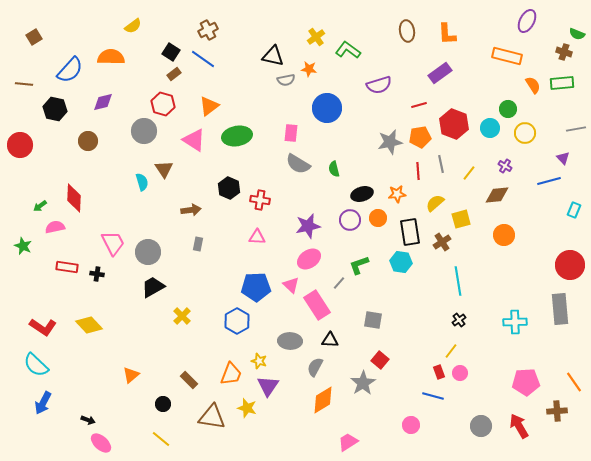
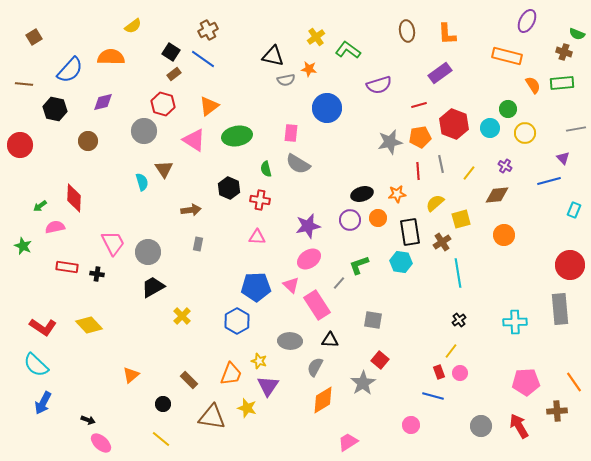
green semicircle at (334, 169): moved 68 px left
cyan line at (458, 281): moved 8 px up
